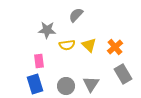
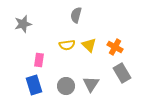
gray semicircle: rotated 28 degrees counterclockwise
gray star: moved 24 px left, 6 px up; rotated 18 degrees counterclockwise
orange cross: rotated 21 degrees counterclockwise
pink rectangle: moved 1 px up; rotated 16 degrees clockwise
gray rectangle: moved 1 px left, 1 px up
blue rectangle: moved 1 px left, 1 px down
